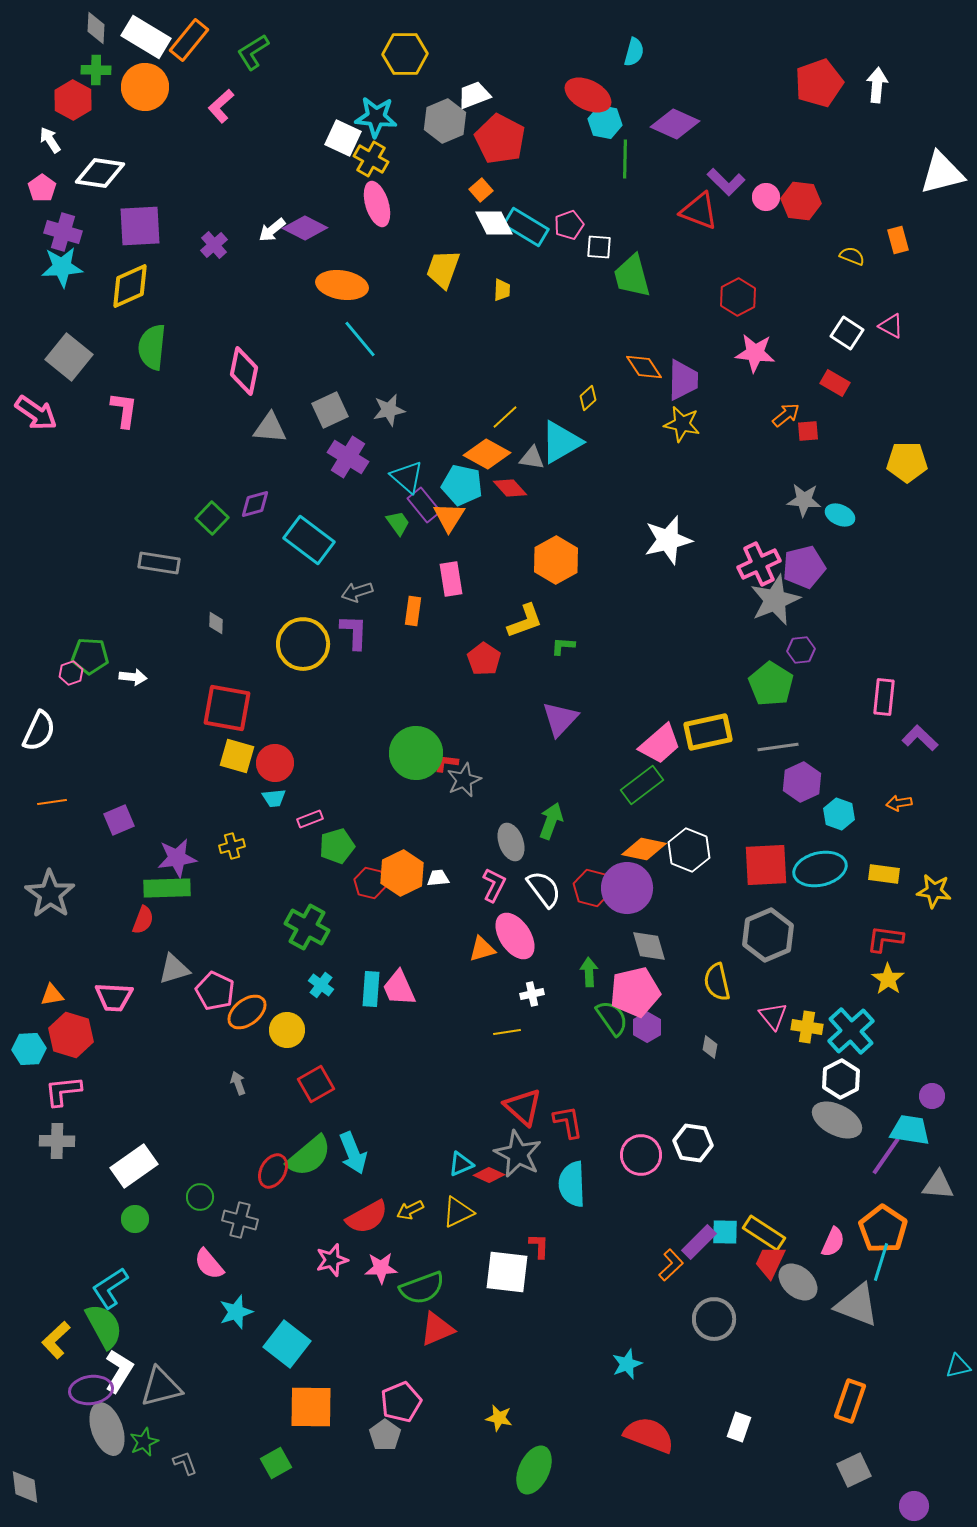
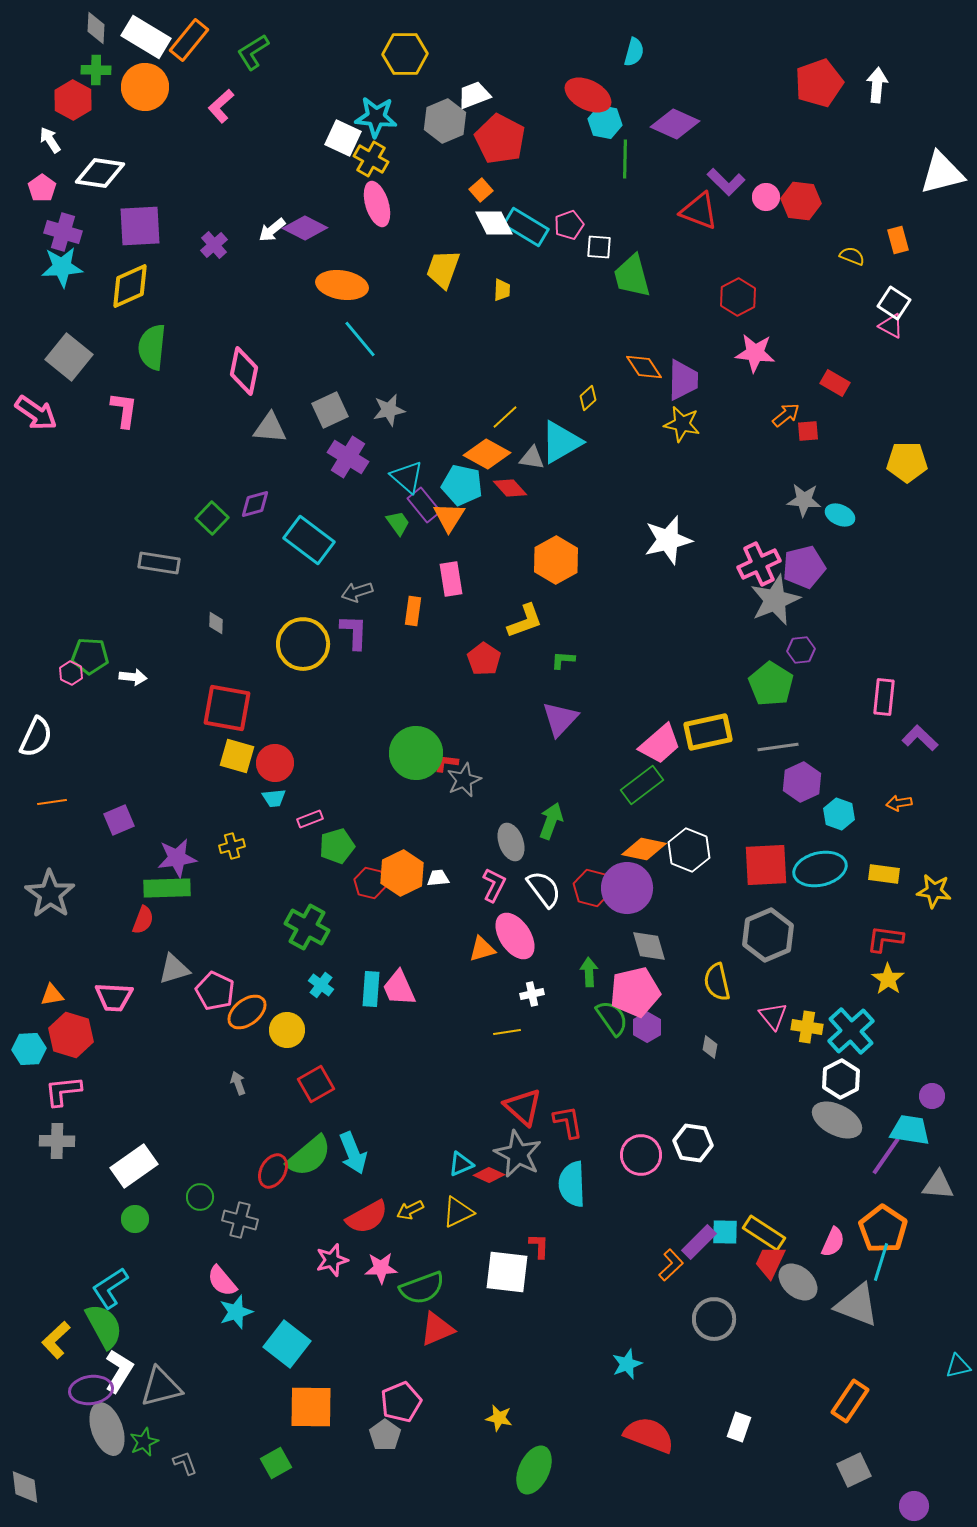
white square at (847, 333): moved 47 px right, 30 px up
green L-shape at (563, 646): moved 14 px down
pink hexagon at (71, 673): rotated 15 degrees counterclockwise
white semicircle at (39, 731): moved 3 px left, 6 px down
pink semicircle at (209, 1264): moved 13 px right, 17 px down
orange rectangle at (850, 1401): rotated 15 degrees clockwise
